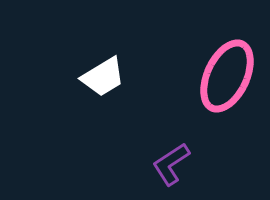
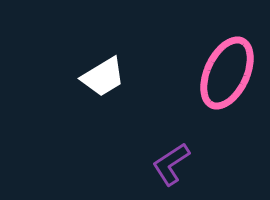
pink ellipse: moved 3 px up
